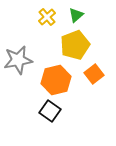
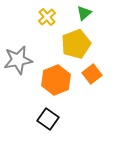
green triangle: moved 8 px right, 2 px up
yellow pentagon: moved 1 px right, 1 px up
orange square: moved 2 px left
orange hexagon: rotated 8 degrees counterclockwise
black square: moved 2 px left, 8 px down
